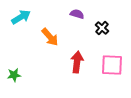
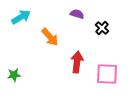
pink square: moved 5 px left, 9 px down
